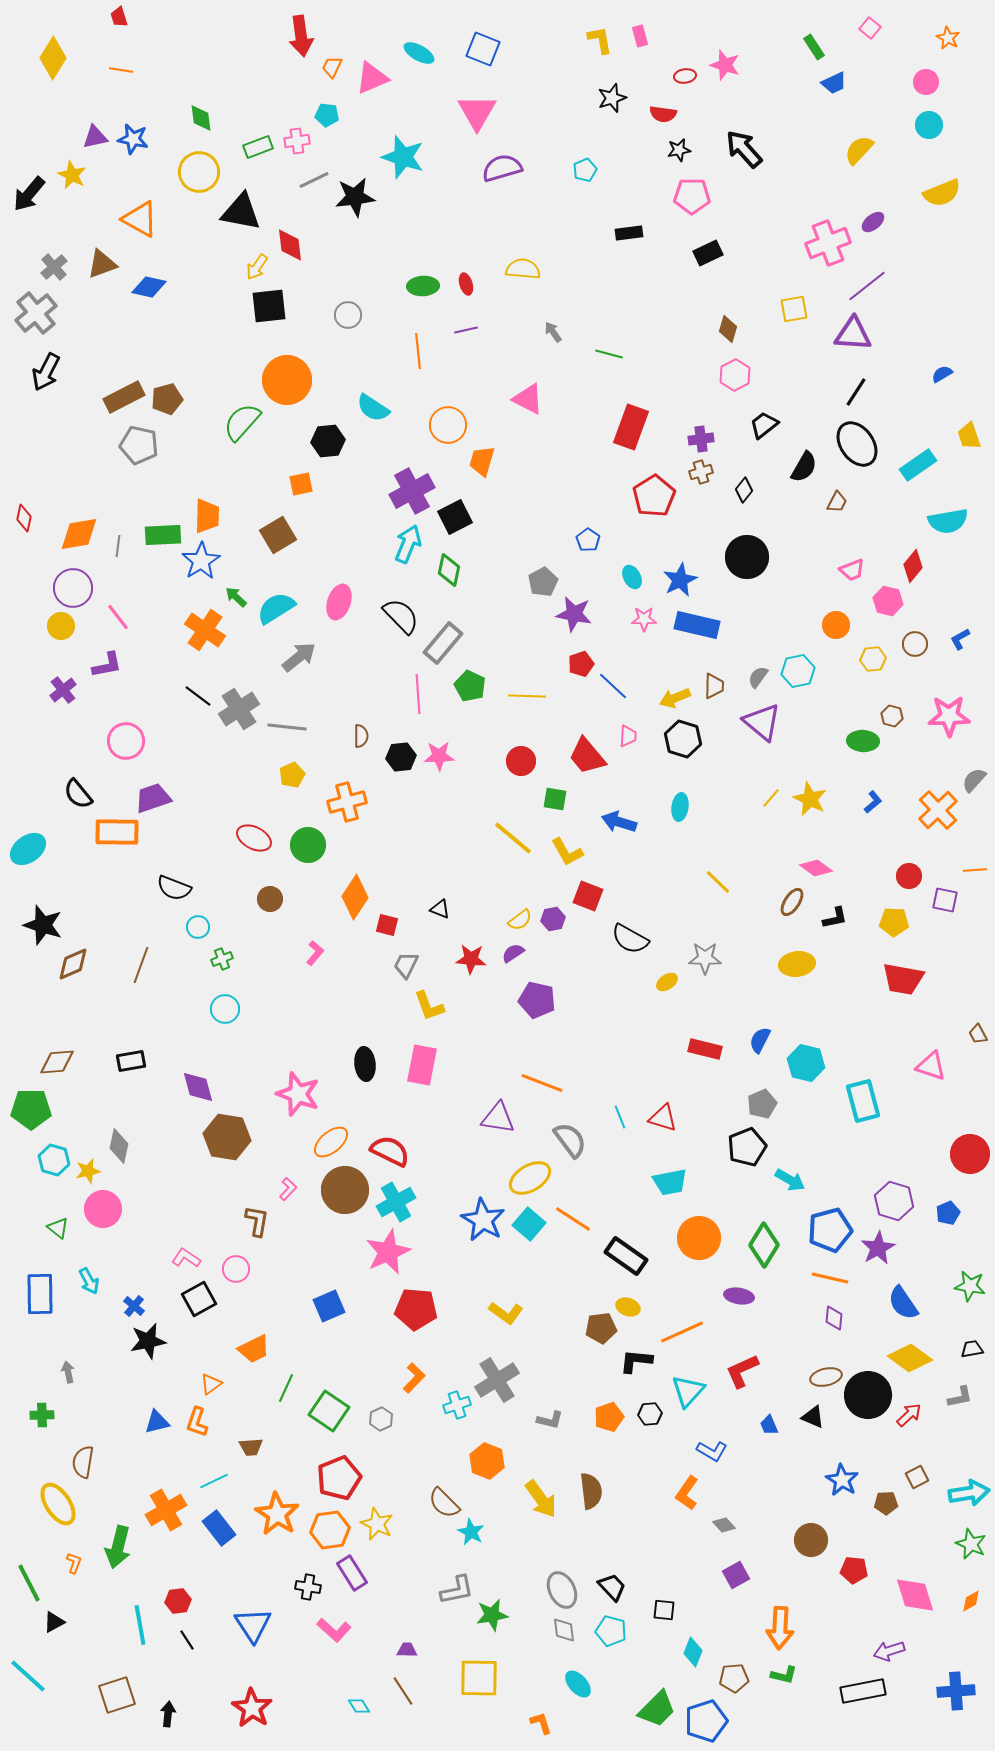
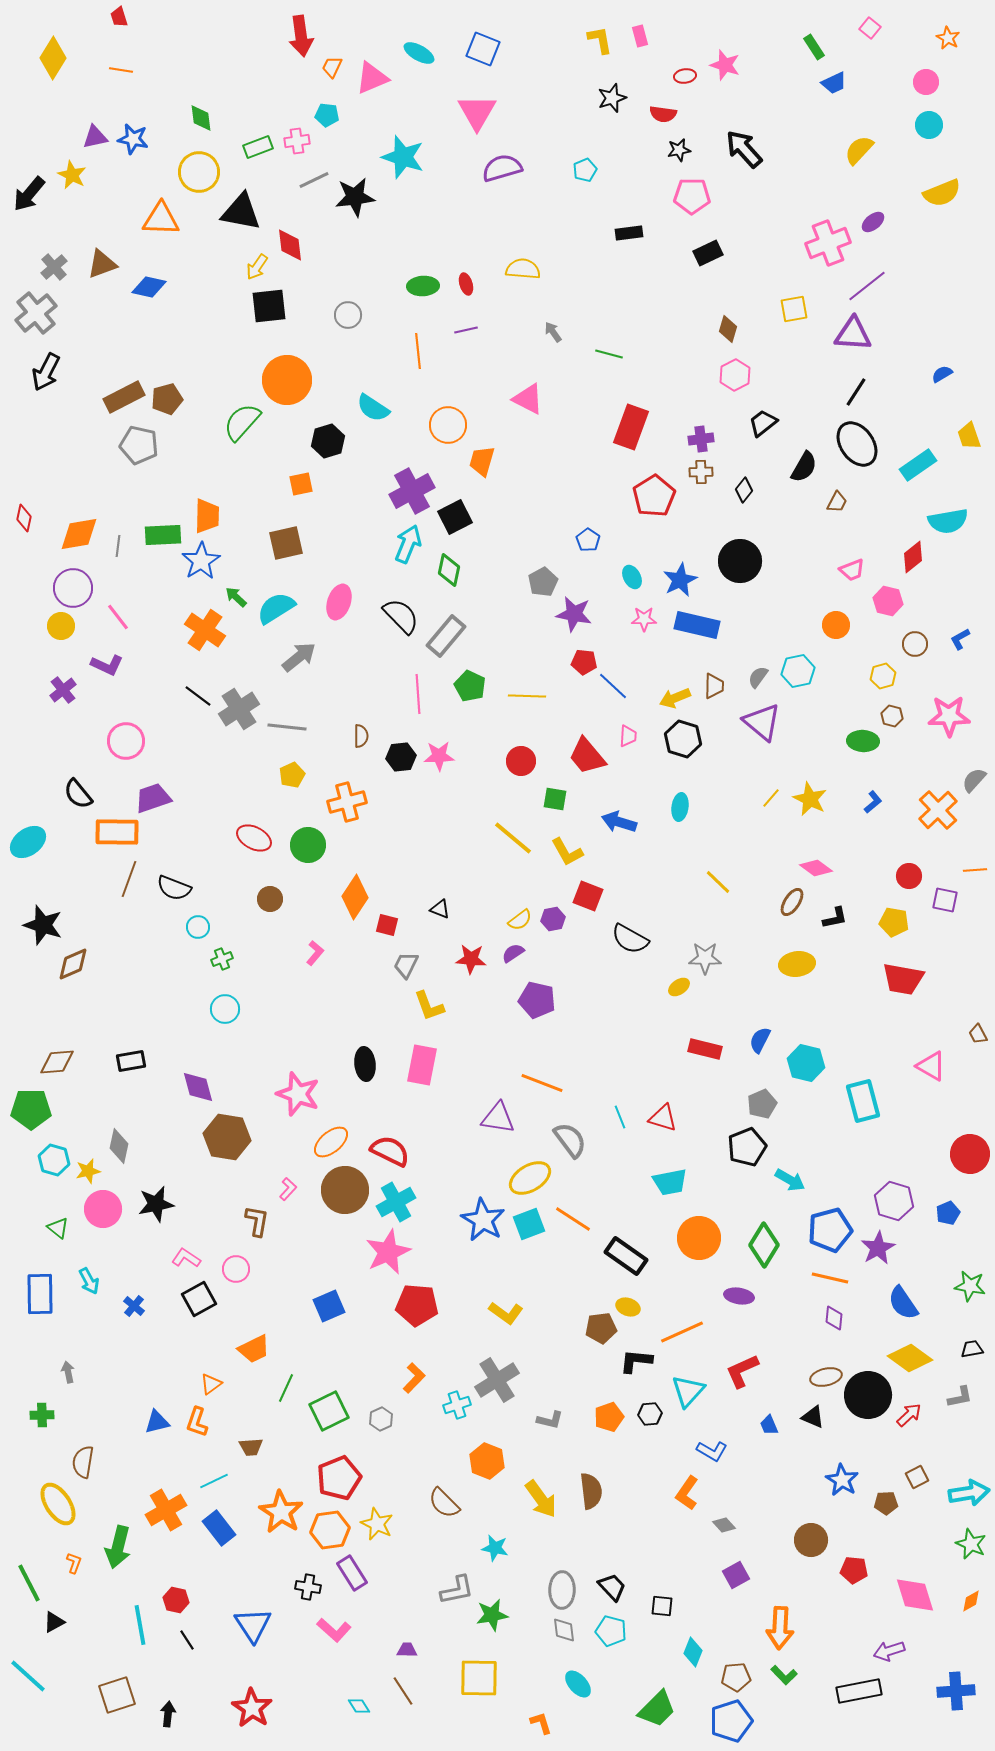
orange triangle at (140, 219): moved 21 px right; rotated 27 degrees counterclockwise
black trapezoid at (764, 425): moved 1 px left, 2 px up
black hexagon at (328, 441): rotated 12 degrees counterclockwise
brown cross at (701, 472): rotated 15 degrees clockwise
brown square at (278, 535): moved 8 px right, 8 px down; rotated 18 degrees clockwise
black circle at (747, 557): moved 7 px left, 4 px down
red diamond at (913, 566): moved 9 px up; rotated 12 degrees clockwise
gray rectangle at (443, 643): moved 3 px right, 7 px up
yellow hexagon at (873, 659): moved 10 px right, 17 px down; rotated 10 degrees counterclockwise
red pentagon at (581, 664): moved 3 px right, 2 px up; rotated 25 degrees clockwise
purple L-shape at (107, 665): rotated 36 degrees clockwise
cyan ellipse at (28, 849): moved 7 px up
yellow pentagon at (894, 922): rotated 8 degrees clockwise
brown line at (141, 965): moved 12 px left, 86 px up
yellow ellipse at (667, 982): moved 12 px right, 5 px down
pink triangle at (931, 1066): rotated 12 degrees clockwise
cyan square at (529, 1224): rotated 28 degrees clockwise
red pentagon at (416, 1309): moved 1 px right, 4 px up
black star at (148, 1341): moved 8 px right, 137 px up
green square at (329, 1411): rotated 30 degrees clockwise
orange star at (277, 1514): moved 4 px right, 2 px up
cyan star at (471, 1532): moved 24 px right, 16 px down; rotated 16 degrees counterclockwise
gray ellipse at (562, 1590): rotated 27 degrees clockwise
red hexagon at (178, 1601): moved 2 px left, 1 px up; rotated 20 degrees clockwise
black square at (664, 1610): moved 2 px left, 4 px up
green L-shape at (784, 1675): rotated 32 degrees clockwise
brown pentagon at (734, 1678): moved 2 px right, 1 px up
black rectangle at (863, 1691): moved 4 px left
blue pentagon at (706, 1721): moved 25 px right
